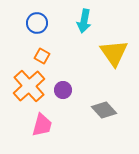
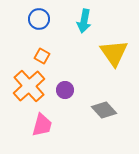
blue circle: moved 2 px right, 4 px up
purple circle: moved 2 px right
